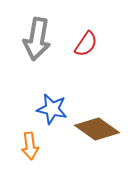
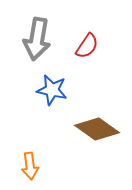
red semicircle: moved 1 px right, 2 px down
blue star: moved 19 px up
orange arrow: moved 20 px down
